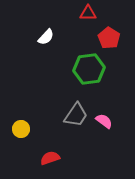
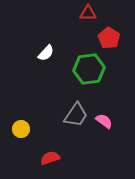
white semicircle: moved 16 px down
